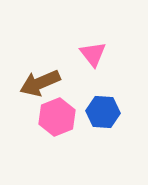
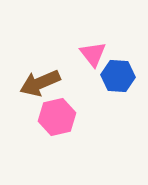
blue hexagon: moved 15 px right, 36 px up
pink hexagon: rotated 9 degrees clockwise
